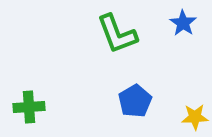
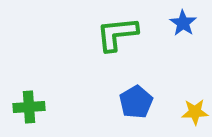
green L-shape: rotated 105 degrees clockwise
blue pentagon: moved 1 px right, 1 px down
yellow star: moved 5 px up
